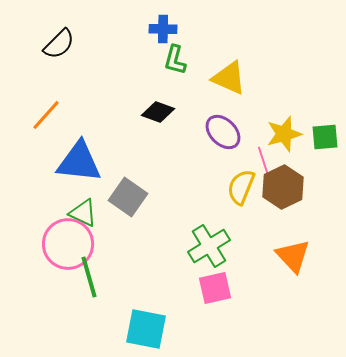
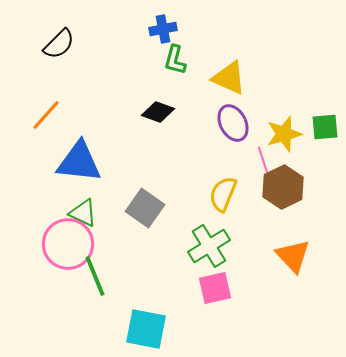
blue cross: rotated 12 degrees counterclockwise
purple ellipse: moved 10 px right, 9 px up; rotated 18 degrees clockwise
green square: moved 10 px up
yellow semicircle: moved 18 px left, 7 px down
gray square: moved 17 px right, 11 px down
green line: moved 6 px right, 1 px up; rotated 6 degrees counterclockwise
